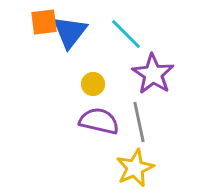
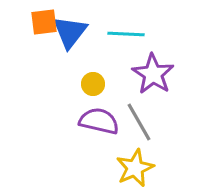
cyan line: rotated 42 degrees counterclockwise
gray line: rotated 18 degrees counterclockwise
